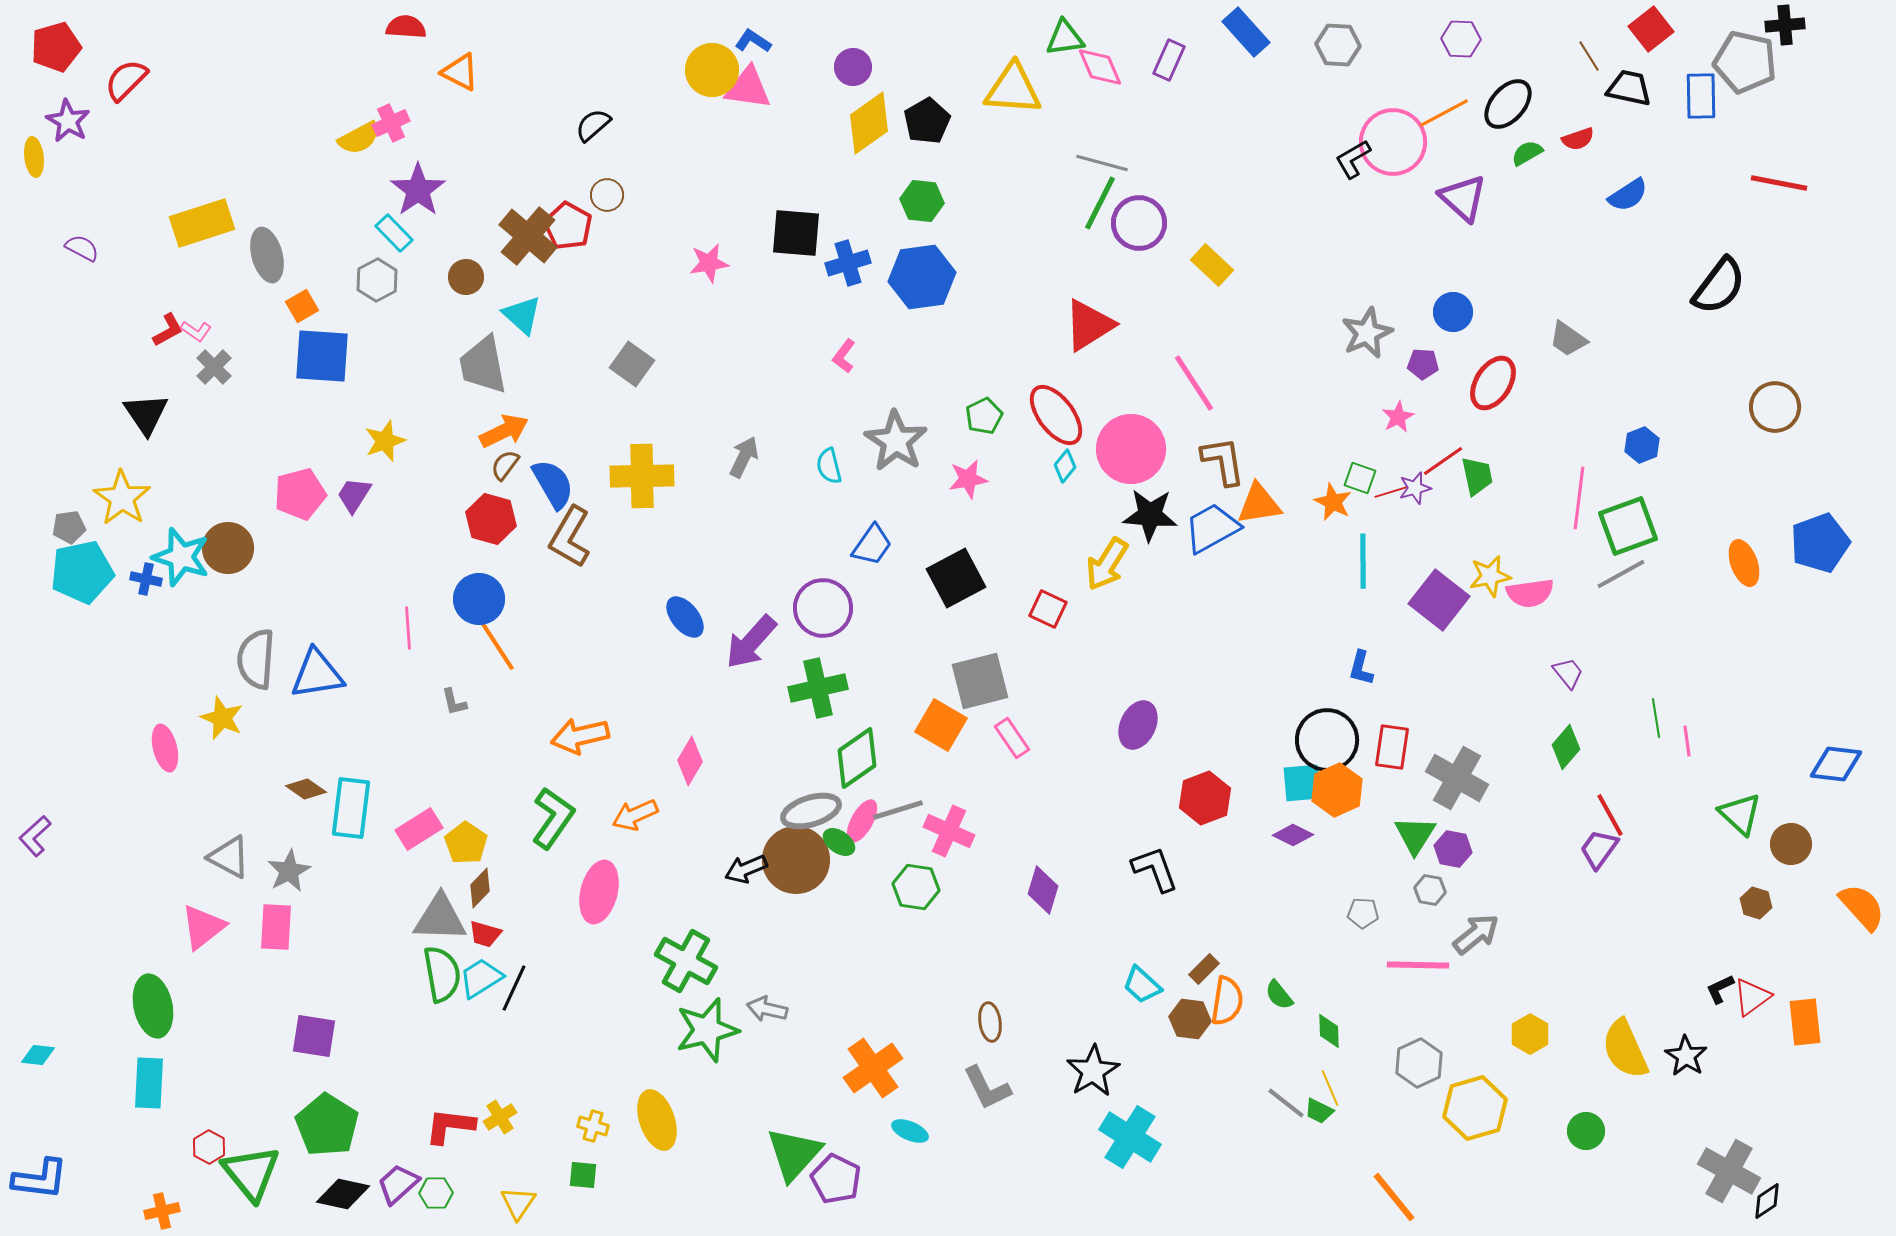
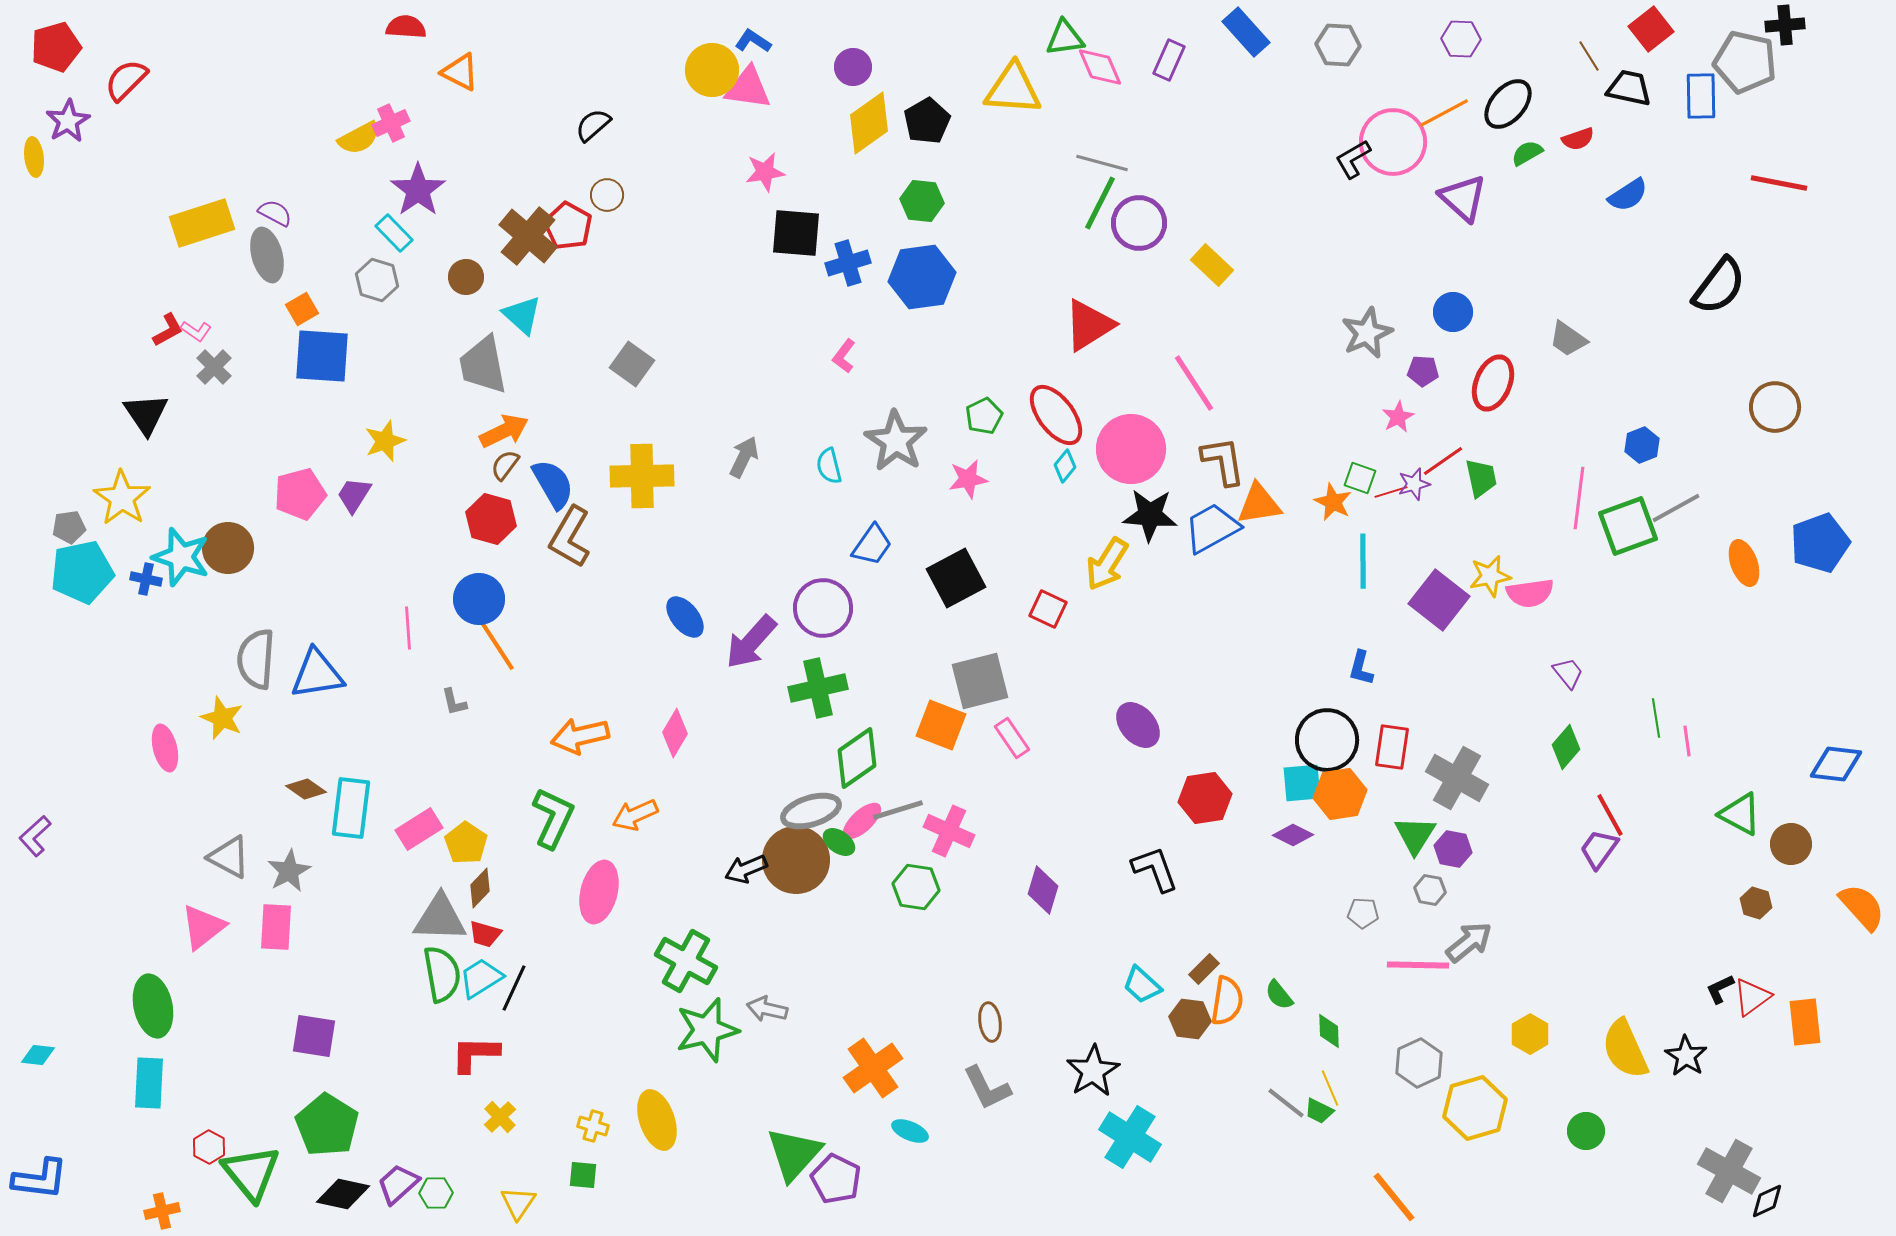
purple star at (68, 121): rotated 12 degrees clockwise
purple semicircle at (82, 248): moved 193 px right, 35 px up
pink star at (709, 263): moved 56 px right, 91 px up
gray hexagon at (377, 280): rotated 15 degrees counterclockwise
orange square at (302, 306): moved 3 px down
purple pentagon at (1423, 364): moved 7 px down
red ellipse at (1493, 383): rotated 10 degrees counterclockwise
green trapezoid at (1477, 476): moved 4 px right, 2 px down
purple star at (1415, 488): moved 1 px left, 4 px up
gray line at (1621, 574): moved 55 px right, 66 px up
orange square at (941, 725): rotated 9 degrees counterclockwise
purple ellipse at (1138, 725): rotated 66 degrees counterclockwise
pink diamond at (690, 761): moved 15 px left, 28 px up
orange hexagon at (1337, 790): moved 3 px right, 4 px down; rotated 15 degrees clockwise
red hexagon at (1205, 798): rotated 12 degrees clockwise
green triangle at (1740, 814): rotated 15 degrees counterclockwise
green L-shape at (553, 818): rotated 10 degrees counterclockwise
pink ellipse at (862, 821): rotated 18 degrees clockwise
gray arrow at (1476, 934): moved 7 px left, 8 px down
yellow cross at (500, 1117): rotated 12 degrees counterclockwise
red L-shape at (450, 1126): moved 25 px right, 72 px up; rotated 6 degrees counterclockwise
black diamond at (1767, 1201): rotated 9 degrees clockwise
